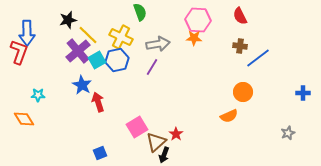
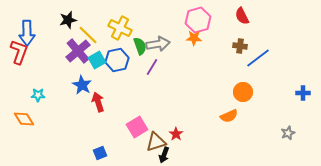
green semicircle: moved 34 px down
red semicircle: moved 2 px right
pink hexagon: rotated 20 degrees counterclockwise
yellow cross: moved 1 px left, 9 px up
brown triangle: rotated 25 degrees clockwise
